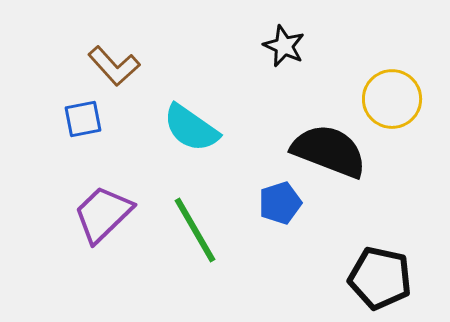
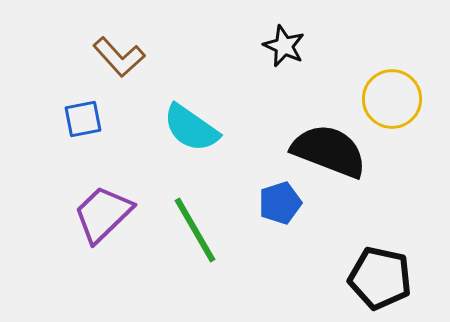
brown L-shape: moved 5 px right, 9 px up
